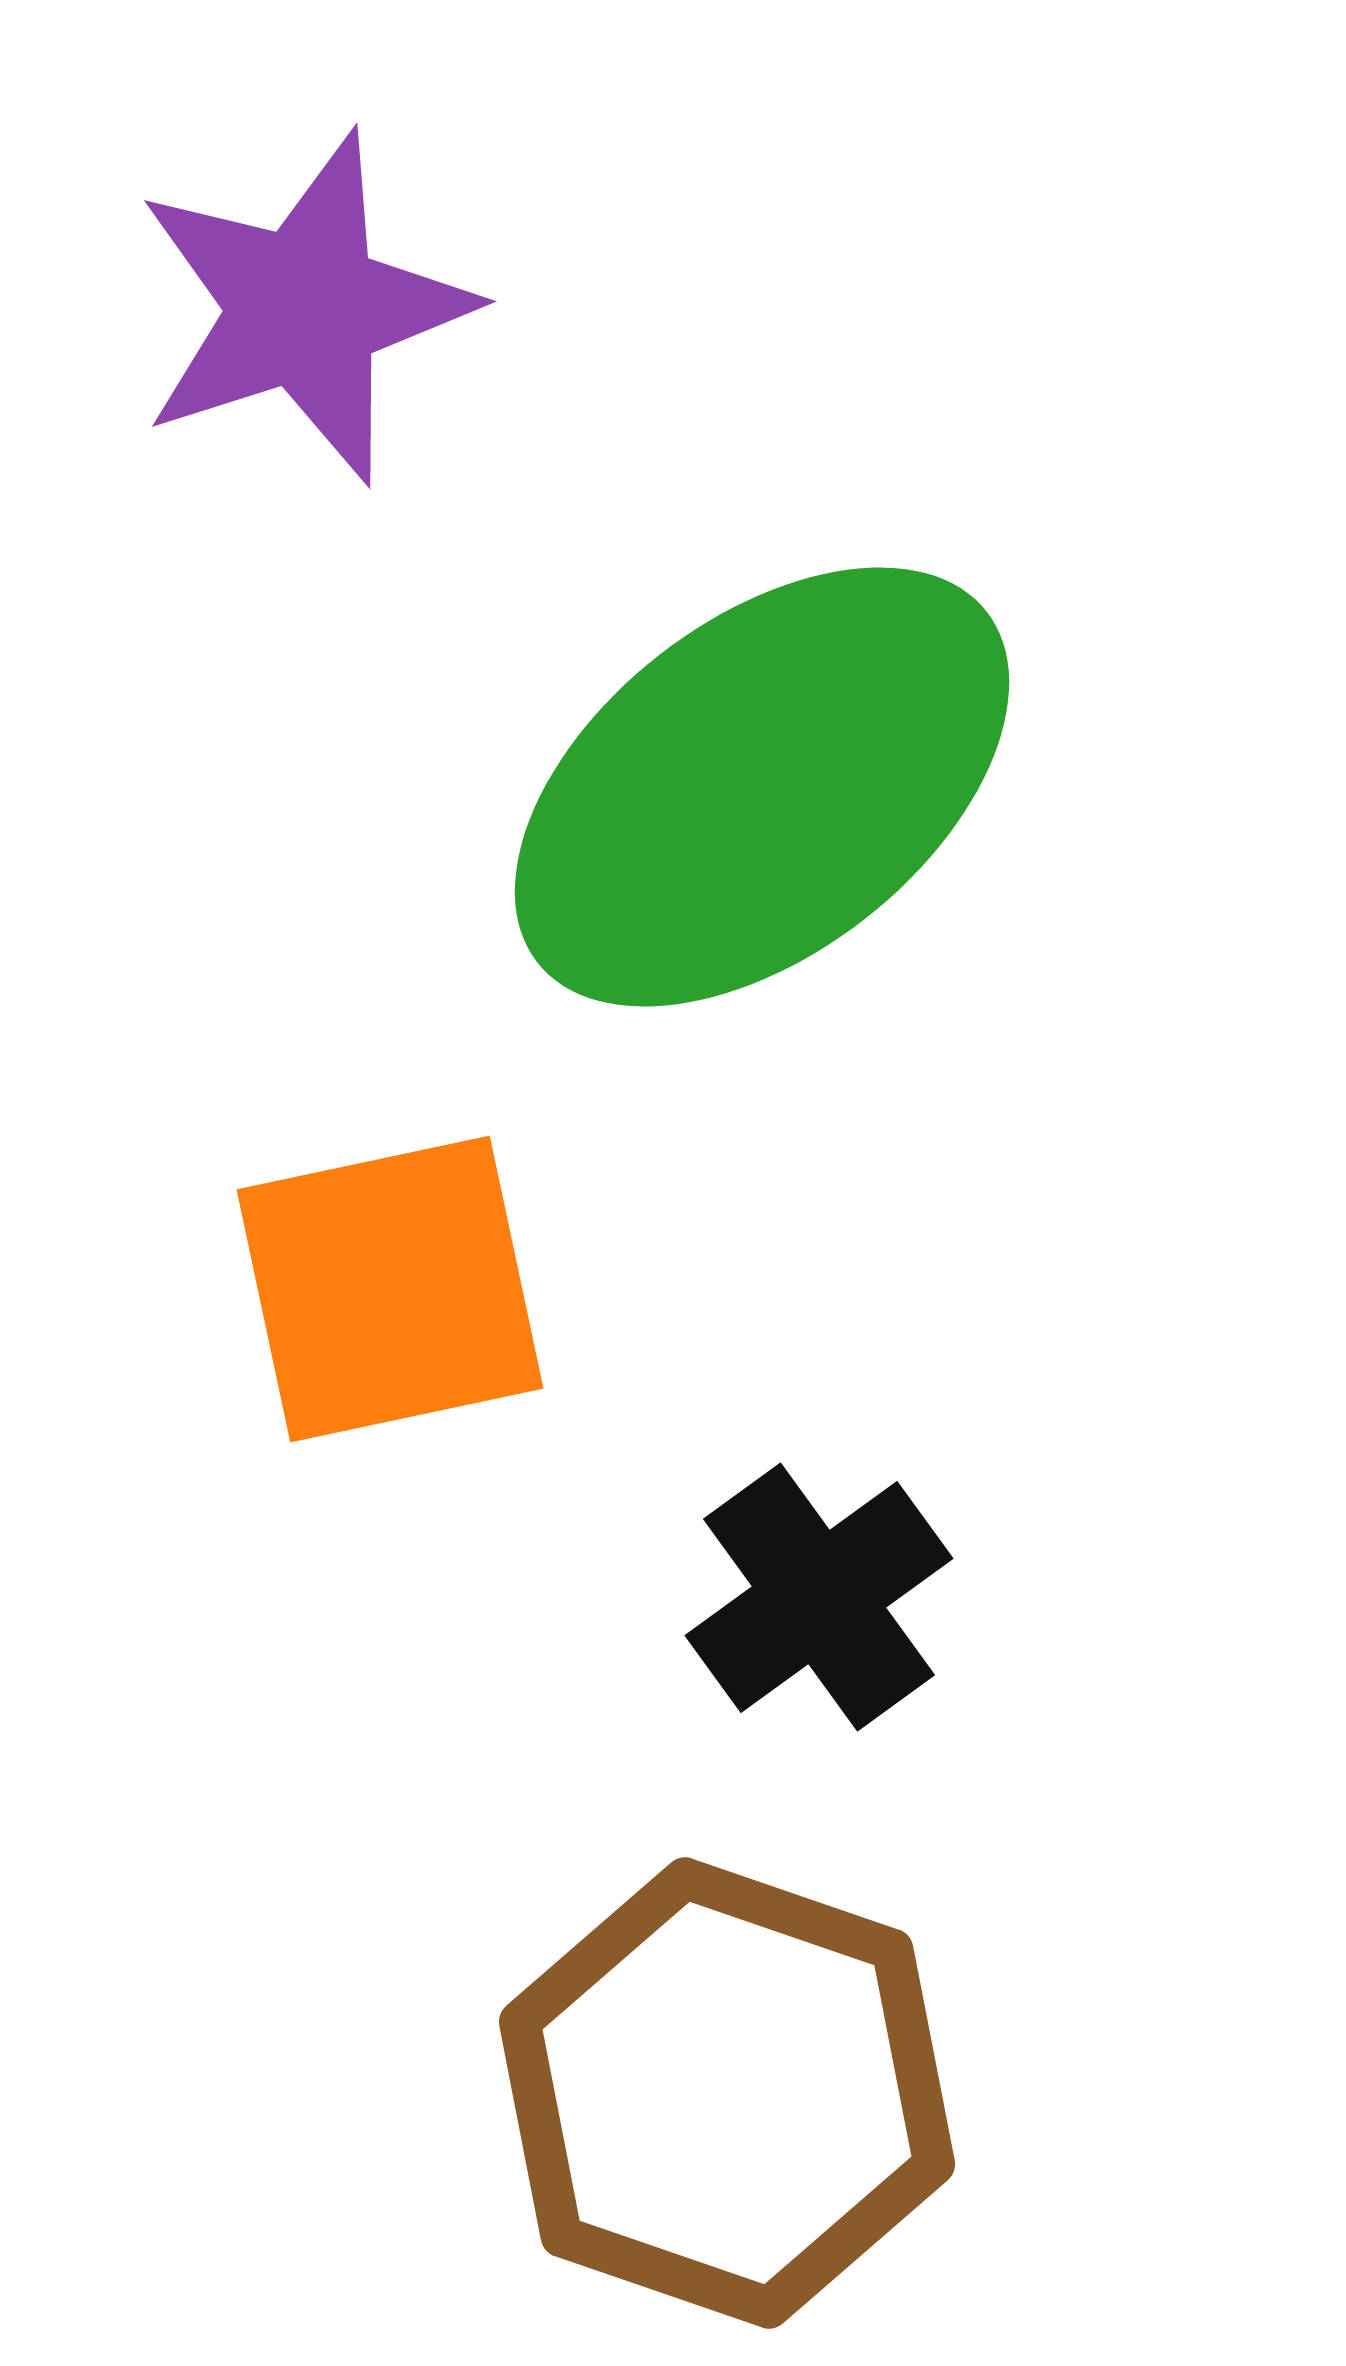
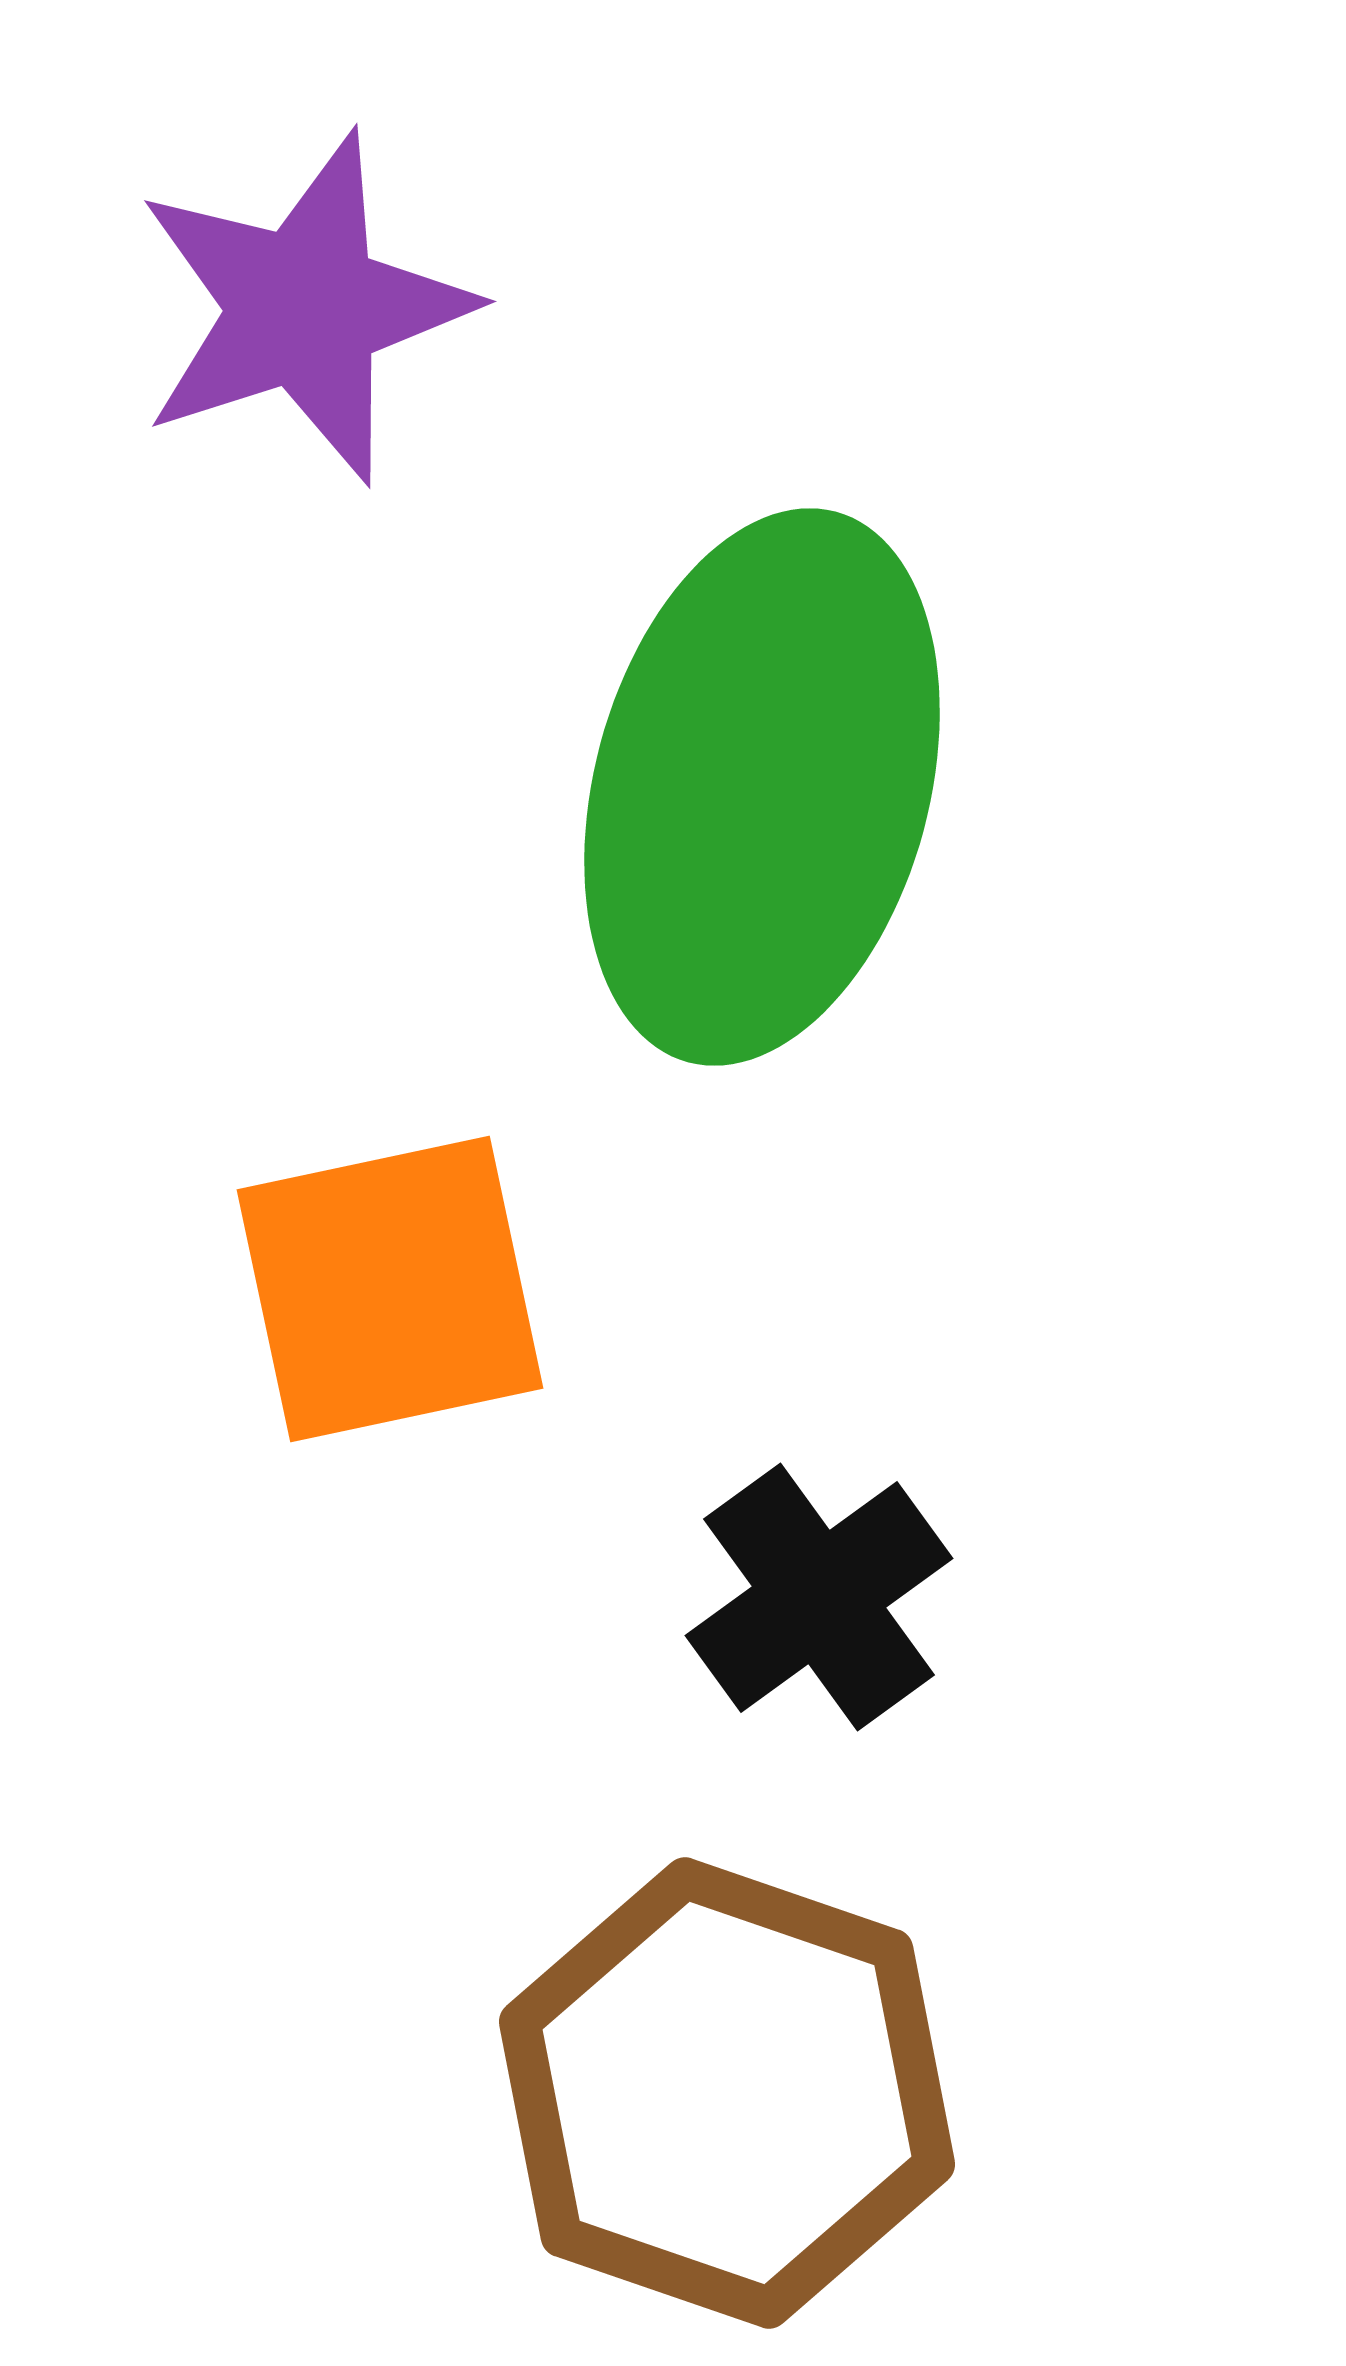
green ellipse: rotated 37 degrees counterclockwise
